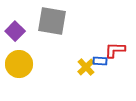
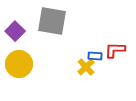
blue rectangle: moved 5 px left, 5 px up
